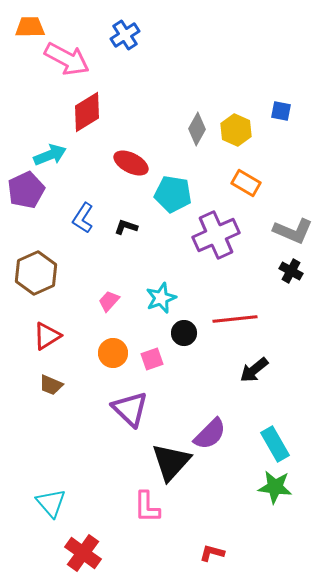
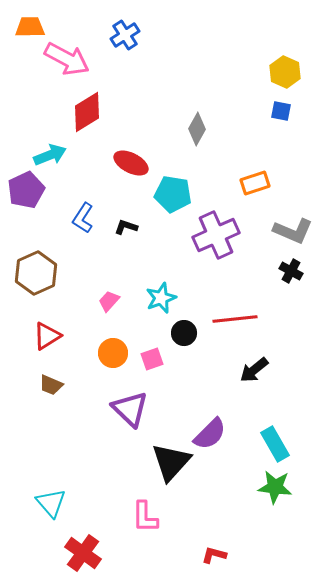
yellow hexagon: moved 49 px right, 58 px up
orange rectangle: moved 9 px right; rotated 48 degrees counterclockwise
pink L-shape: moved 2 px left, 10 px down
red L-shape: moved 2 px right, 2 px down
